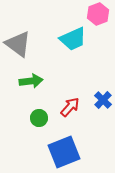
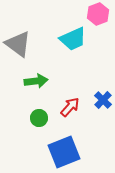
green arrow: moved 5 px right
